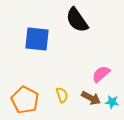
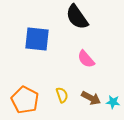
black semicircle: moved 3 px up
pink semicircle: moved 15 px left, 15 px up; rotated 90 degrees counterclockwise
cyan star: moved 1 px right
